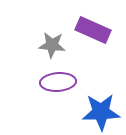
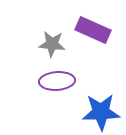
gray star: moved 1 px up
purple ellipse: moved 1 px left, 1 px up
